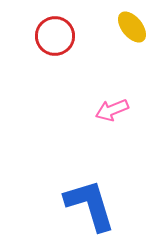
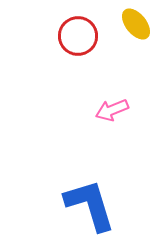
yellow ellipse: moved 4 px right, 3 px up
red circle: moved 23 px right
